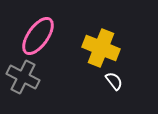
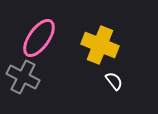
pink ellipse: moved 1 px right, 2 px down
yellow cross: moved 1 px left, 3 px up
